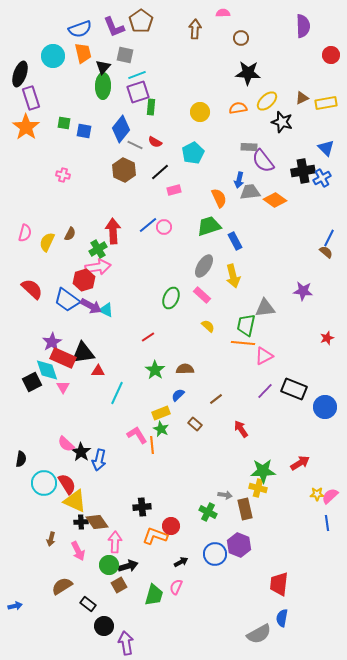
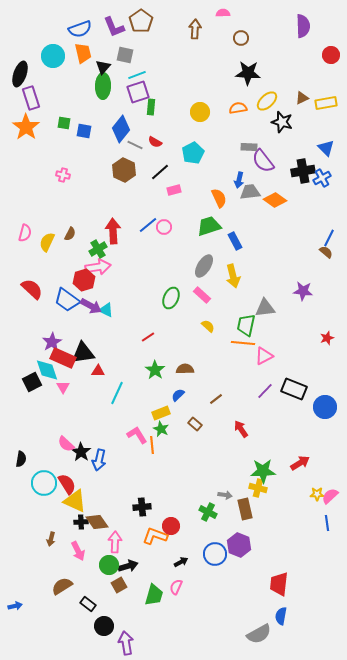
blue semicircle at (282, 618): moved 1 px left, 2 px up
